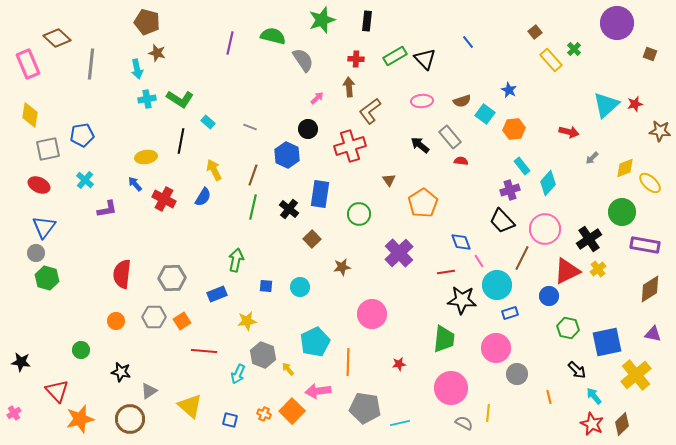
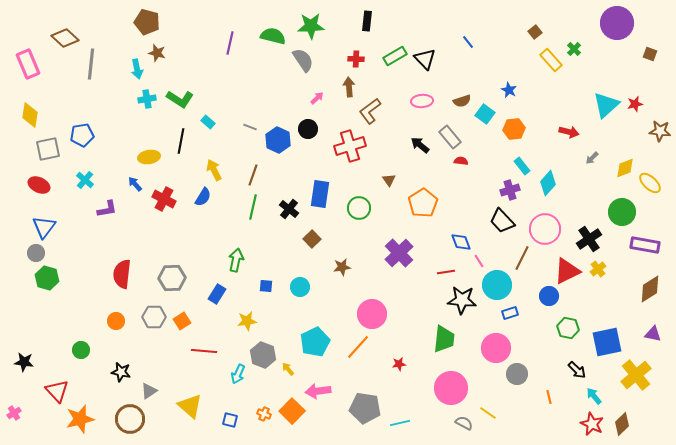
green star at (322, 20): moved 11 px left, 6 px down; rotated 16 degrees clockwise
brown diamond at (57, 38): moved 8 px right
blue hexagon at (287, 155): moved 9 px left, 15 px up
yellow ellipse at (146, 157): moved 3 px right
green circle at (359, 214): moved 6 px up
blue rectangle at (217, 294): rotated 36 degrees counterclockwise
black star at (21, 362): moved 3 px right
orange line at (348, 362): moved 10 px right, 15 px up; rotated 40 degrees clockwise
yellow line at (488, 413): rotated 60 degrees counterclockwise
